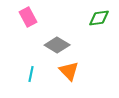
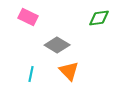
pink rectangle: rotated 36 degrees counterclockwise
